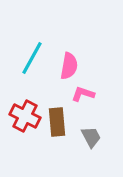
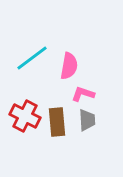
cyan line: rotated 24 degrees clockwise
gray trapezoid: moved 4 px left, 17 px up; rotated 25 degrees clockwise
